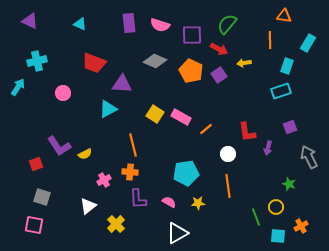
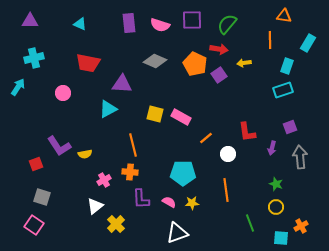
purple triangle at (30, 21): rotated 24 degrees counterclockwise
purple square at (192, 35): moved 15 px up
red arrow at (219, 49): rotated 18 degrees counterclockwise
cyan cross at (37, 61): moved 3 px left, 3 px up
red trapezoid at (94, 63): moved 6 px left; rotated 10 degrees counterclockwise
orange pentagon at (191, 71): moved 4 px right, 7 px up
cyan rectangle at (281, 91): moved 2 px right, 1 px up
yellow square at (155, 114): rotated 18 degrees counterclockwise
orange line at (206, 129): moved 9 px down
purple arrow at (268, 148): moved 4 px right
yellow semicircle at (85, 154): rotated 16 degrees clockwise
gray arrow at (309, 157): moved 9 px left; rotated 20 degrees clockwise
cyan pentagon at (186, 173): moved 3 px left; rotated 10 degrees clockwise
green star at (289, 184): moved 13 px left
orange line at (228, 186): moved 2 px left, 4 px down
purple L-shape at (138, 199): moved 3 px right
yellow star at (198, 203): moved 6 px left
white triangle at (88, 206): moved 7 px right
green line at (256, 217): moved 6 px left, 6 px down
pink square at (34, 225): rotated 24 degrees clockwise
white triangle at (177, 233): rotated 10 degrees clockwise
cyan square at (278, 236): moved 3 px right, 2 px down
